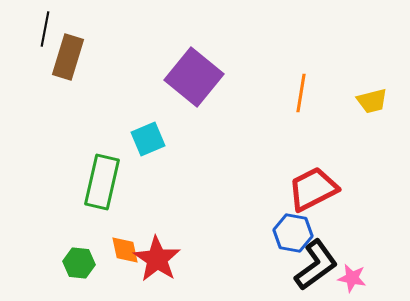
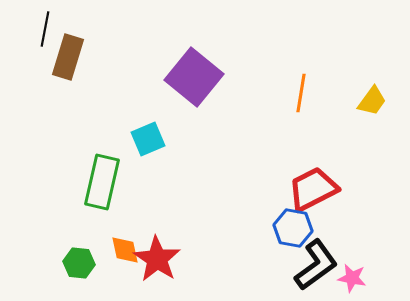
yellow trapezoid: rotated 40 degrees counterclockwise
blue hexagon: moved 5 px up
